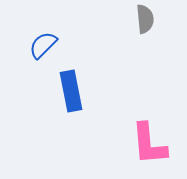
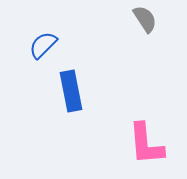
gray semicircle: rotated 28 degrees counterclockwise
pink L-shape: moved 3 px left
